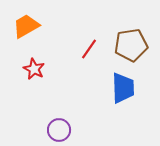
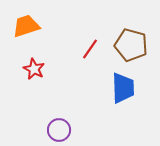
orange trapezoid: rotated 12 degrees clockwise
brown pentagon: rotated 24 degrees clockwise
red line: moved 1 px right
